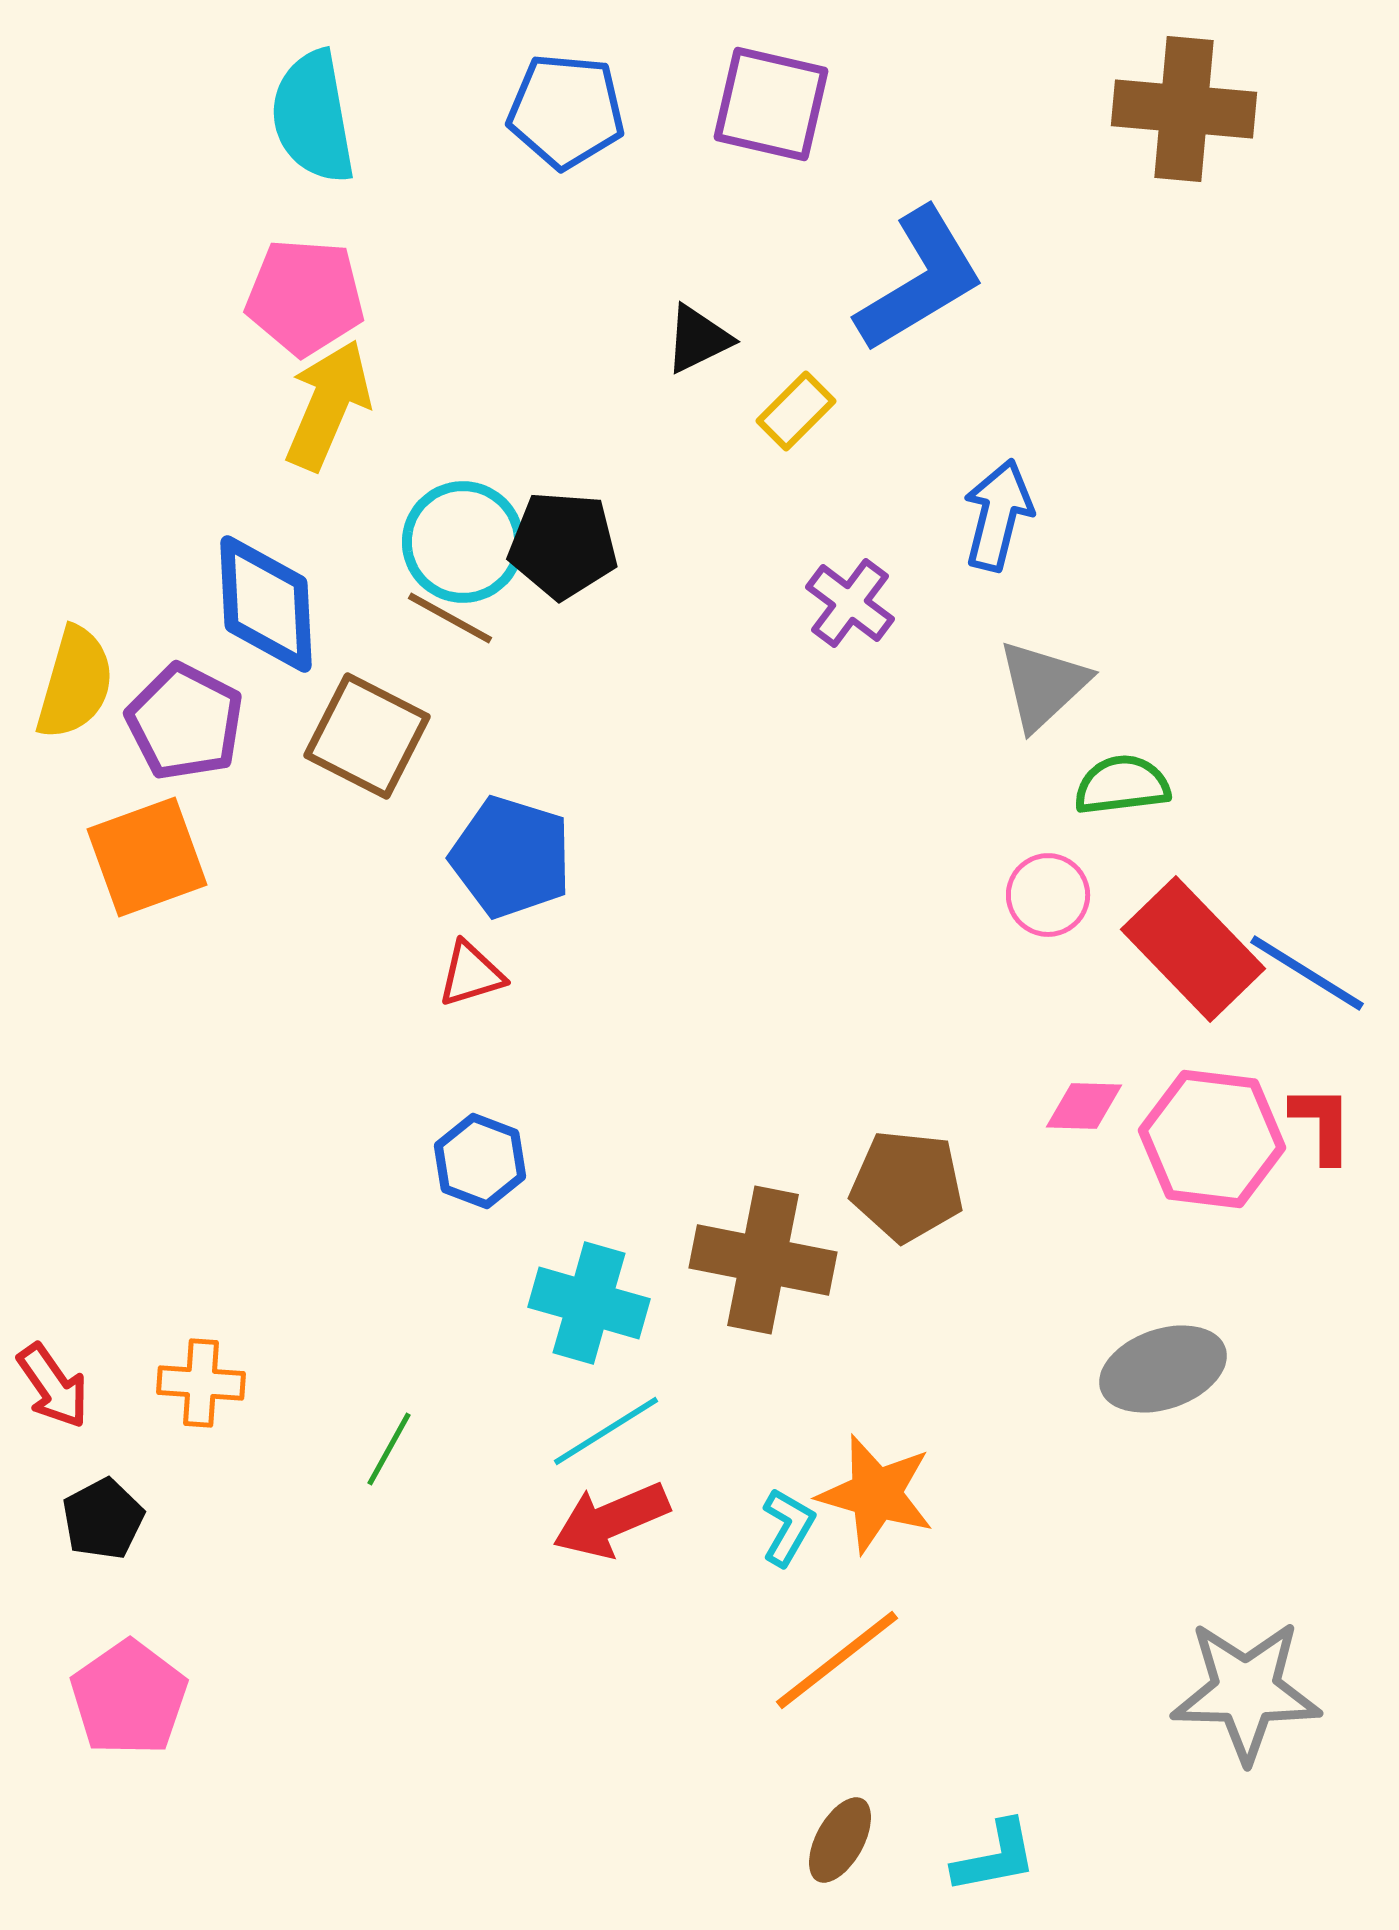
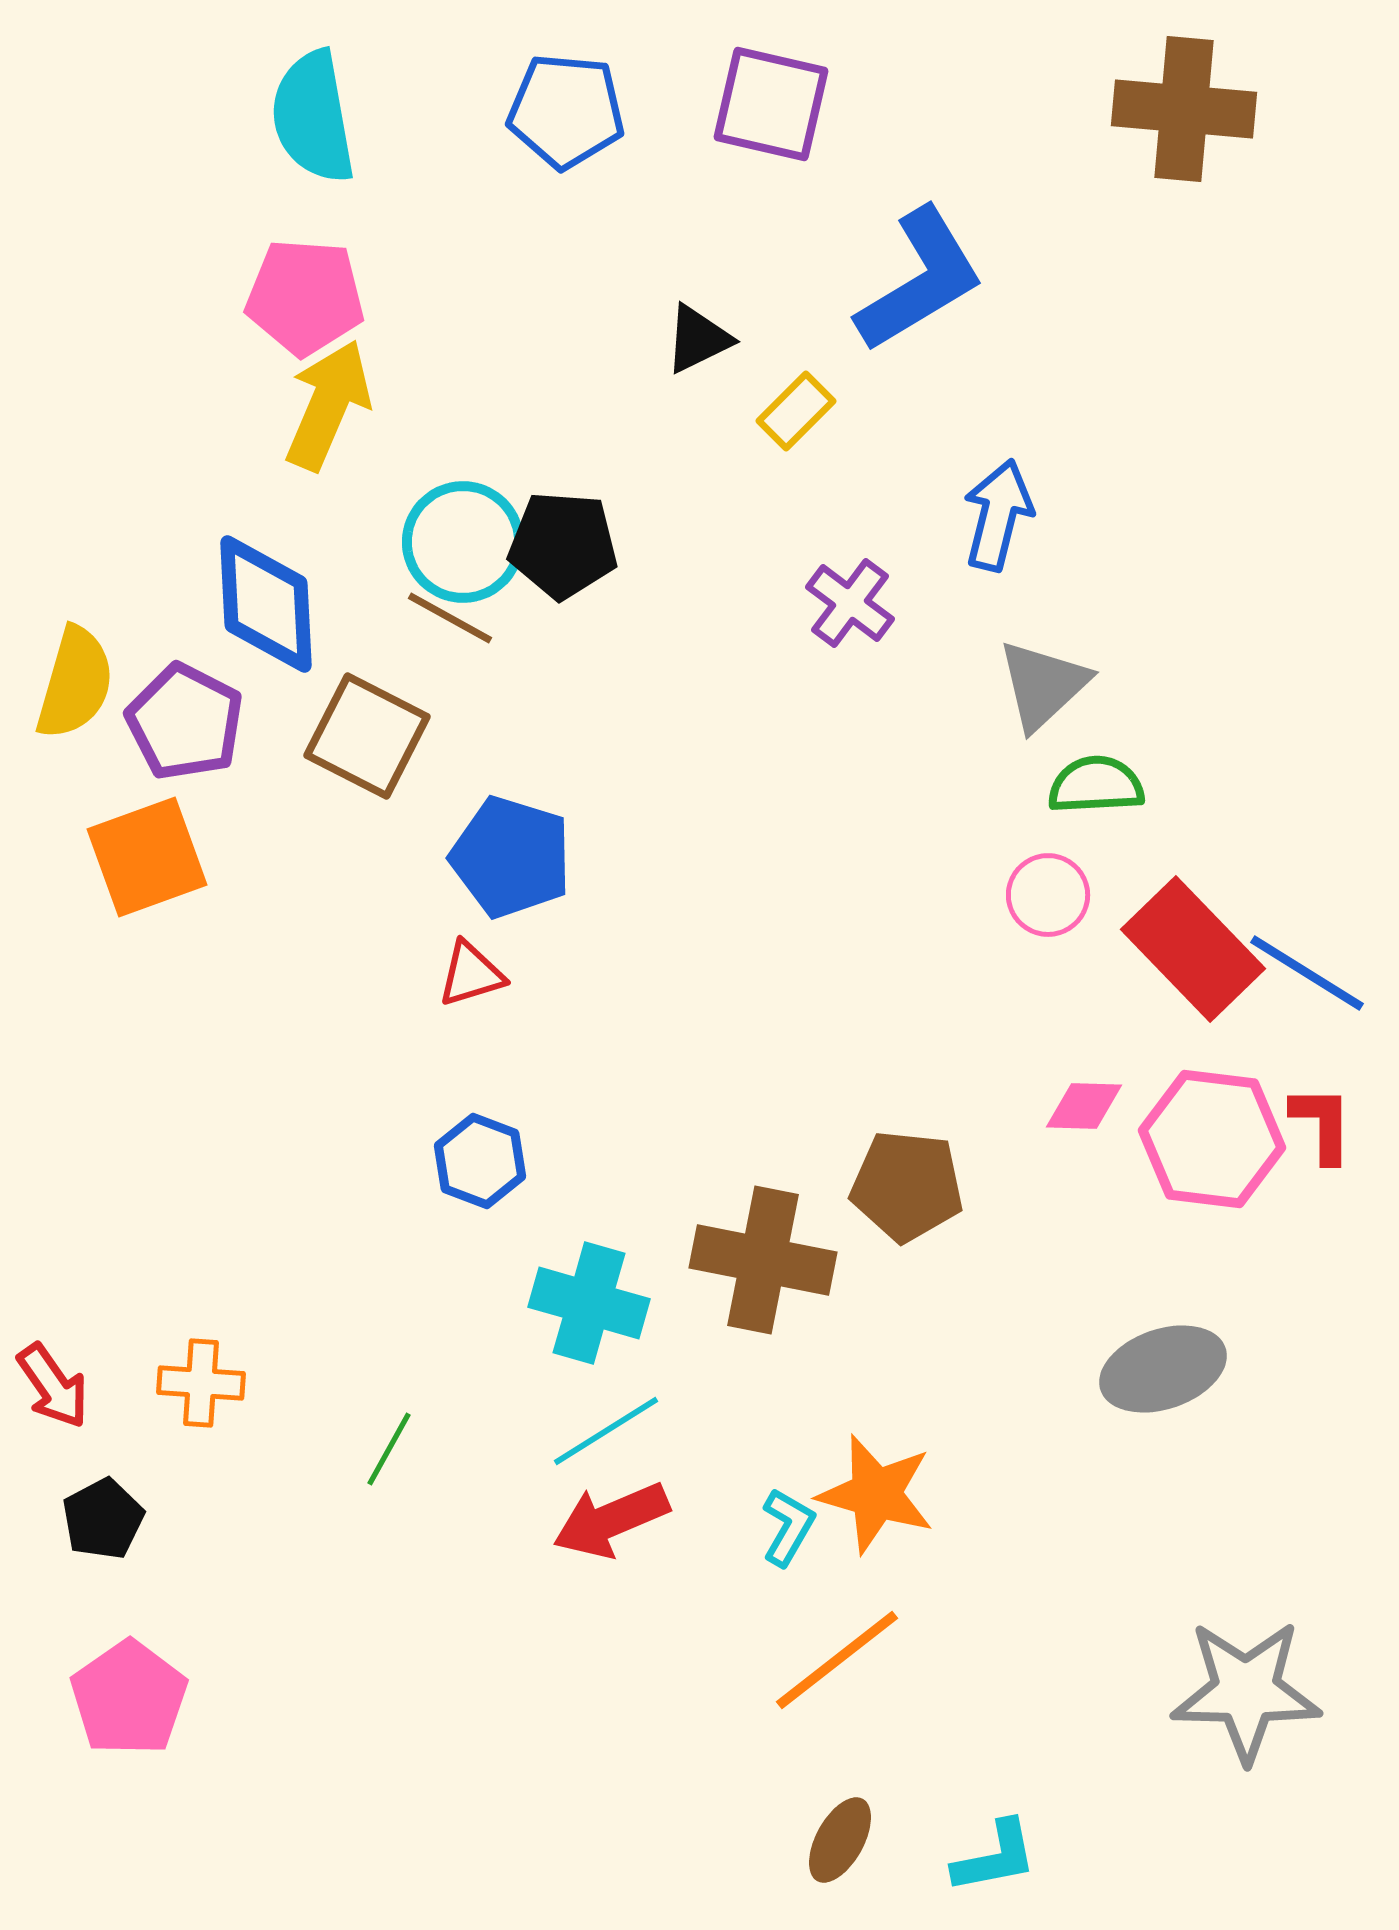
green semicircle at (1122, 785): moved 26 px left; rotated 4 degrees clockwise
